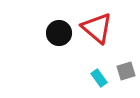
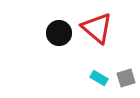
gray square: moved 7 px down
cyan rectangle: rotated 24 degrees counterclockwise
